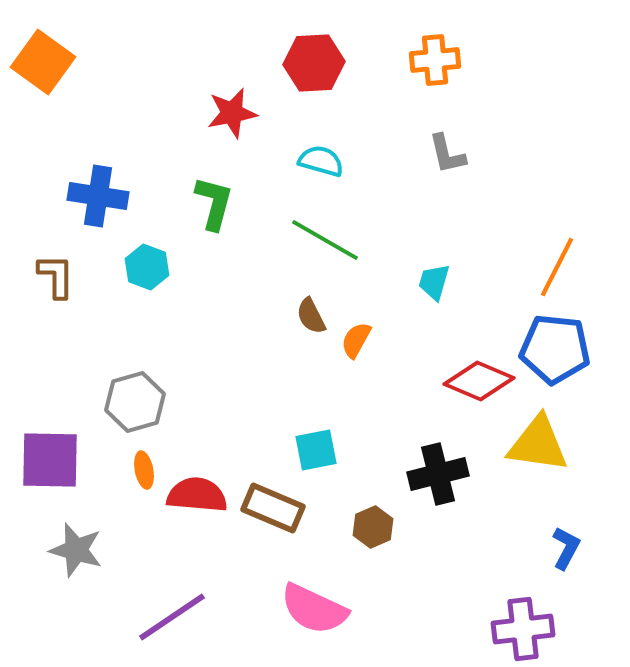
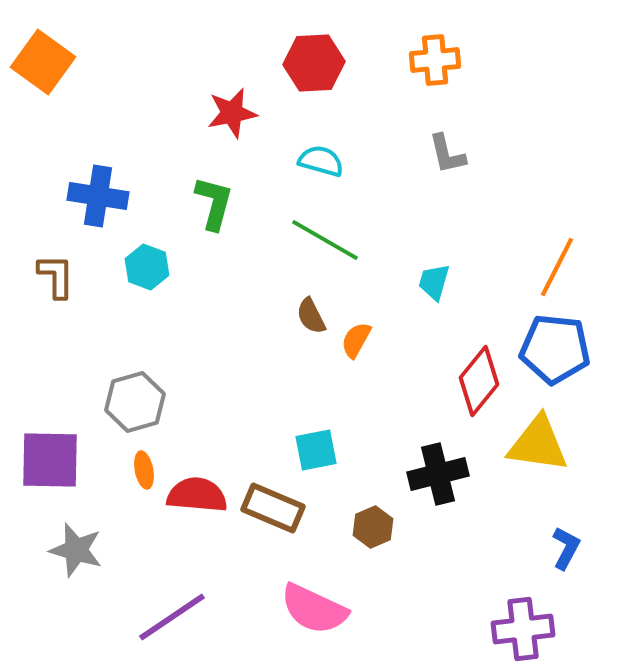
red diamond: rotated 74 degrees counterclockwise
